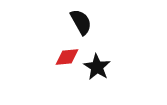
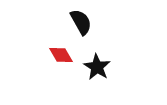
red diamond: moved 6 px left, 2 px up; rotated 65 degrees clockwise
